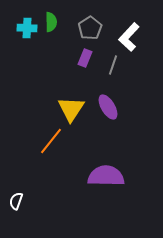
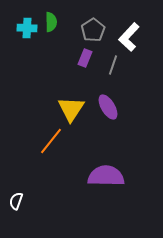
gray pentagon: moved 3 px right, 2 px down
